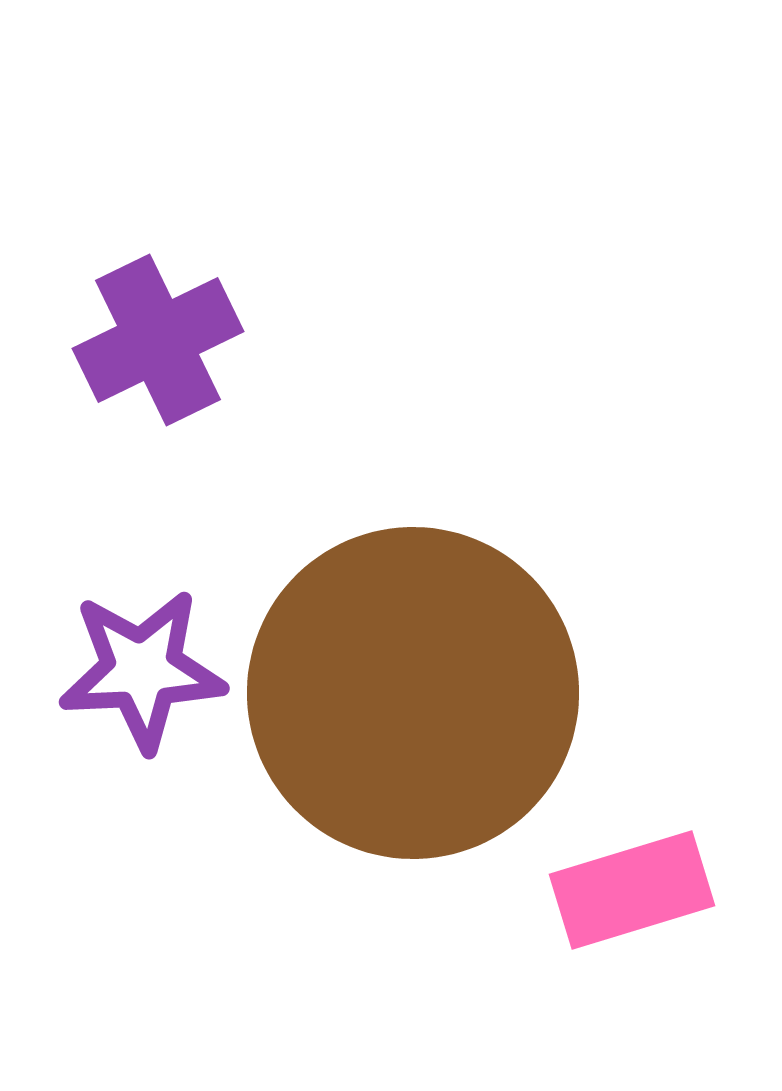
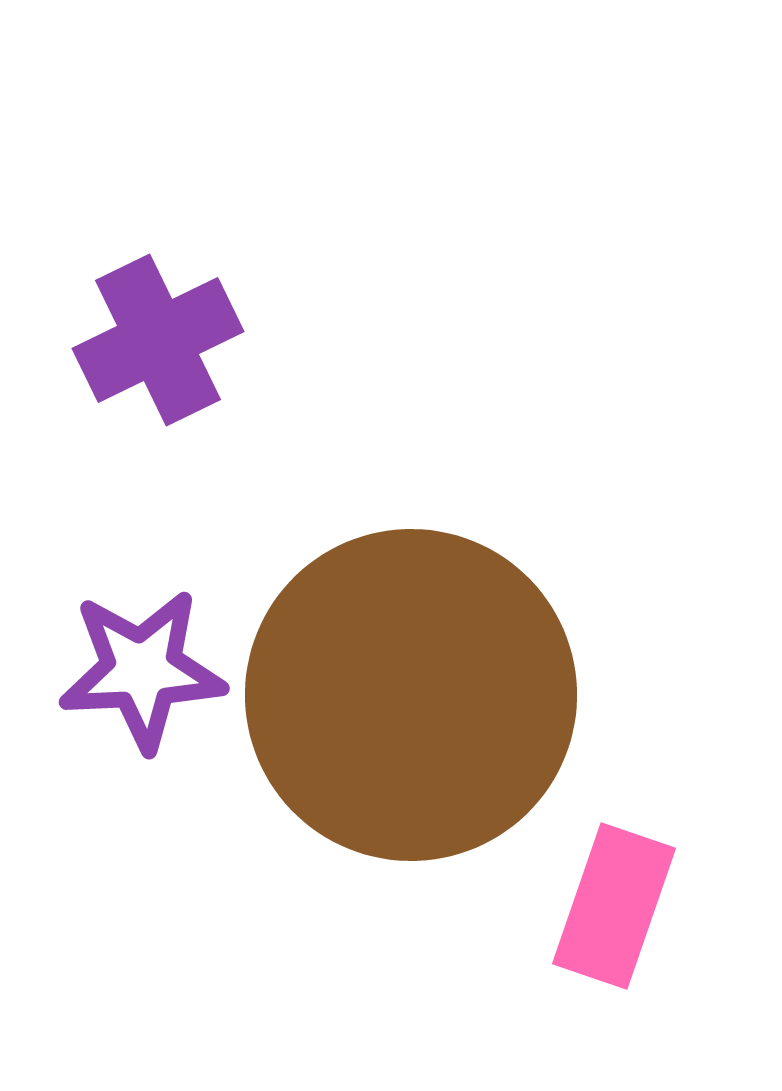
brown circle: moved 2 px left, 2 px down
pink rectangle: moved 18 px left, 16 px down; rotated 54 degrees counterclockwise
